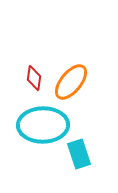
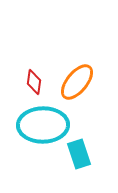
red diamond: moved 4 px down
orange ellipse: moved 6 px right
